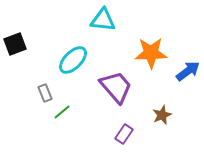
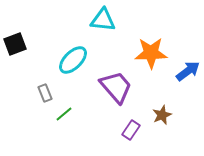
green line: moved 2 px right, 2 px down
purple rectangle: moved 7 px right, 4 px up
